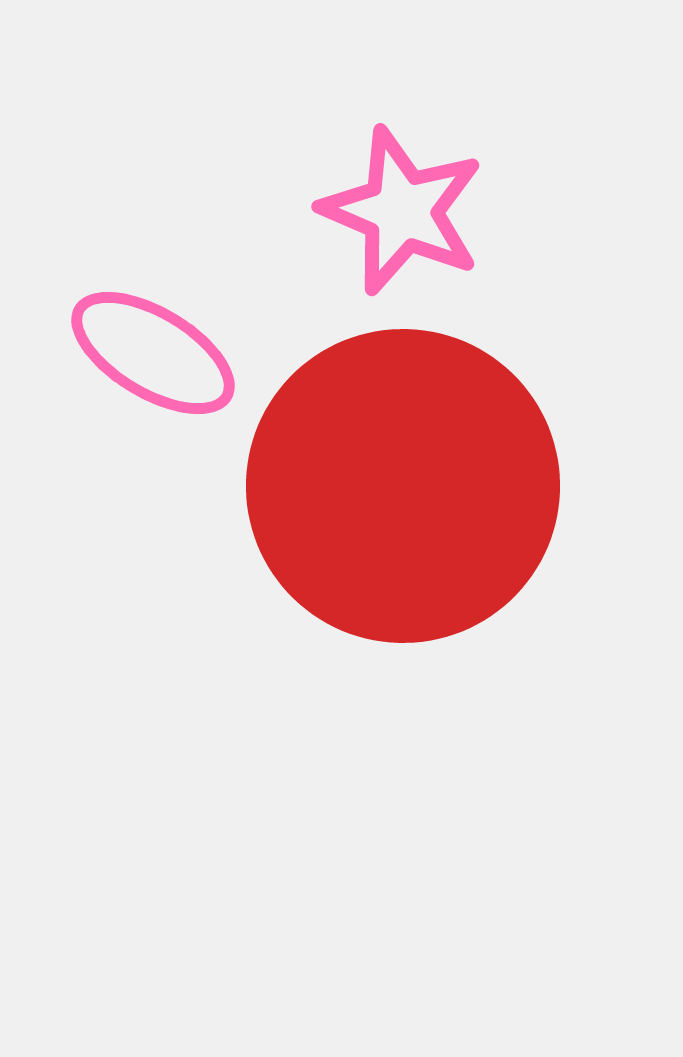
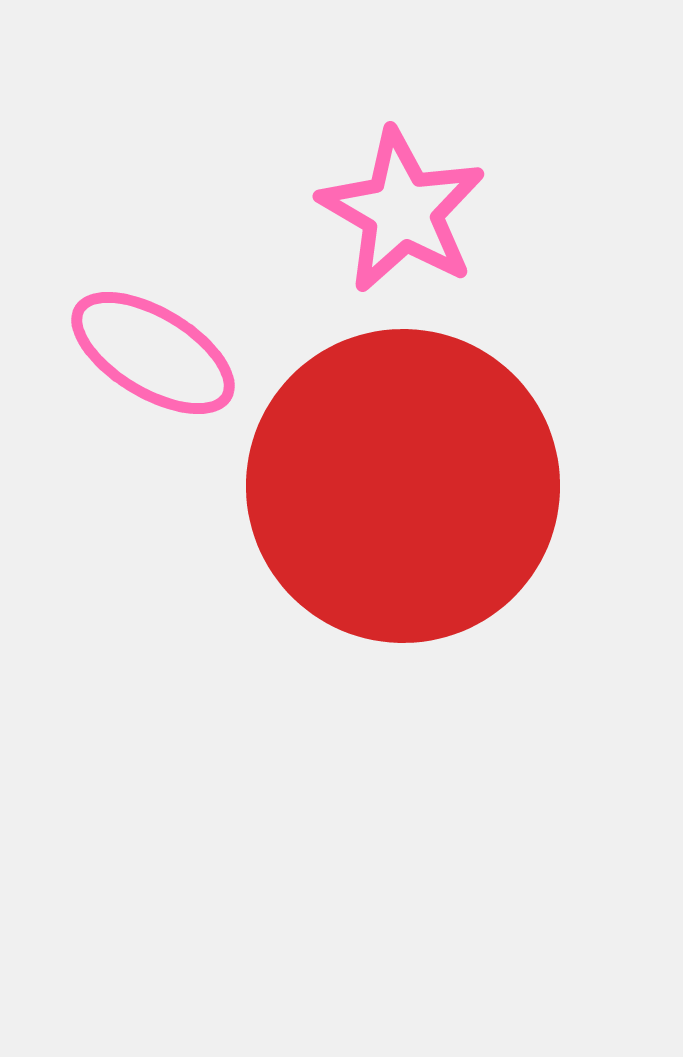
pink star: rotated 7 degrees clockwise
